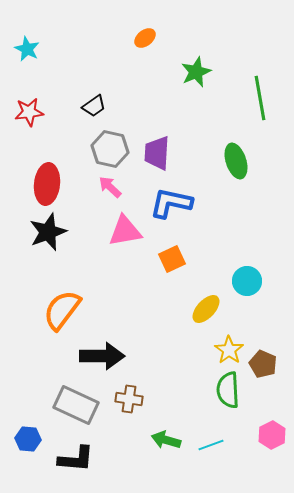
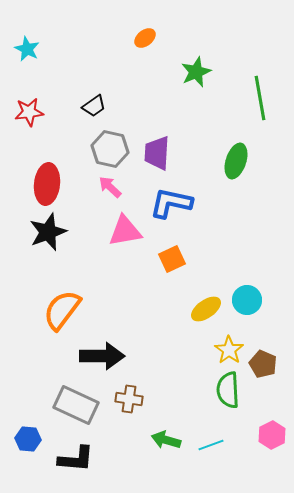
green ellipse: rotated 36 degrees clockwise
cyan circle: moved 19 px down
yellow ellipse: rotated 12 degrees clockwise
